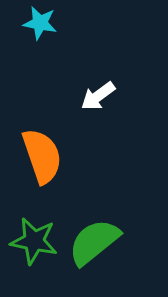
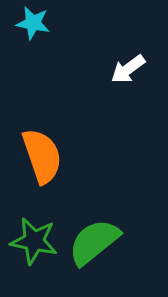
cyan star: moved 7 px left
white arrow: moved 30 px right, 27 px up
